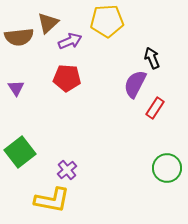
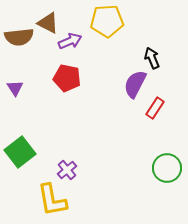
brown triangle: rotated 50 degrees counterclockwise
red pentagon: rotated 8 degrees clockwise
purple triangle: moved 1 px left
yellow L-shape: rotated 69 degrees clockwise
